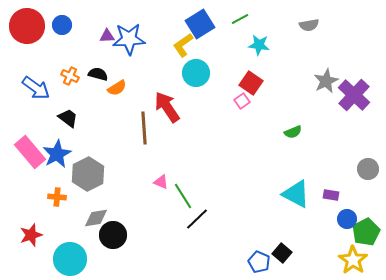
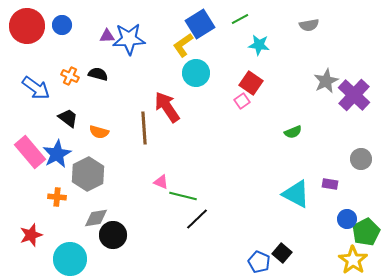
orange semicircle at (117, 88): moved 18 px left, 44 px down; rotated 48 degrees clockwise
gray circle at (368, 169): moved 7 px left, 10 px up
purple rectangle at (331, 195): moved 1 px left, 11 px up
green line at (183, 196): rotated 44 degrees counterclockwise
